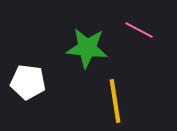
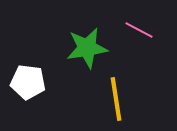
green star: rotated 15 degrees counterclockwise
yellow line: moved 1 px right, 2 px up
